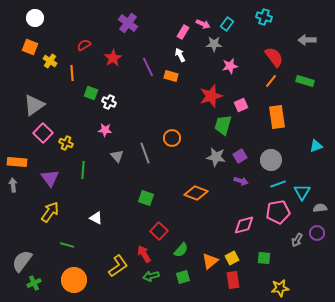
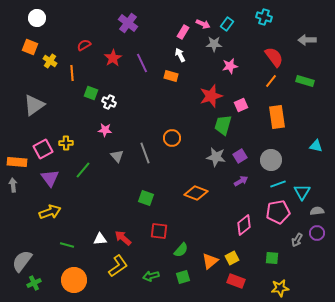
white circle at (35, 18): moved 2 px right
purple line at (148, 67): moved 6 px left, 4 px up
pink square at (43, 133): moved 16 px down; rotated 18 degrees clockwise
yellow cross at (66, 143): rotated 24 degrees counterclockwise
cyan triangle at (316, 146): rotated 32 degrees clockwise
green line at (83, 170): rotated 36 degrees clockwise
purple arrow at (241, 181): rotated 48 degrees counterclockwise
gray semicircle at (320, 208): moved 3 px left, 3 px down
yellow arrow at (50, 212): rotated 35 degrees clockwise
white triangle at (96, 218): moved 4 px right, 21 px down; rotated 32 degrees counterclockwise
pink diamond at (244, 225): rotated 25 degrees counterclockwise
red square at (159, 231): rotated 36 degrees counterclockwise
red arrow at (144, 254): moved 21 px left, 16 px up; rotated 18 degrees counterclockwise
green square at (264, 258): moved 8 px right
red rectangle at (233, 280): moved 3 px right, 1 px down; rotated 60 degrees counterclockwise
